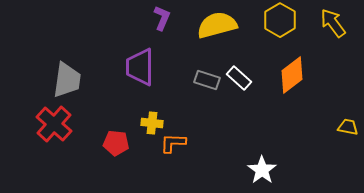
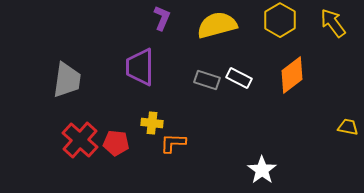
white rectangle: rotated 15 degrees counterclockwise
red cross: moved 26 px right, 16 px down
